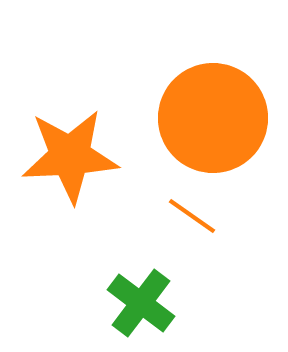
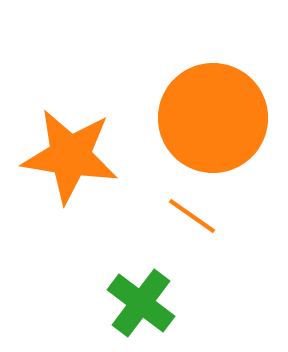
orange star: rotated 12 degrees clockwise
